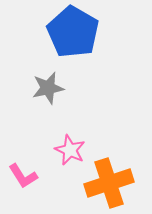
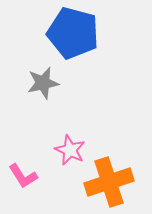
blue pentagon: moved 1 px down; rotated 15 degrees counterclockwise
gray star: moved 5 px left, 5 px up
orange cross: moved 1 px up
